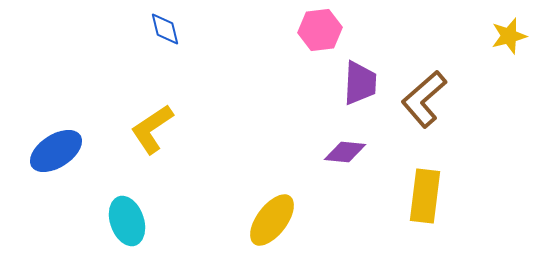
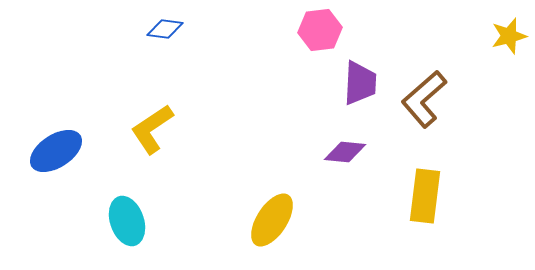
blue diamond: rotated 69 degrees counterclockwise
yellow ellipse: rotated 4 degrees counterclockwise
